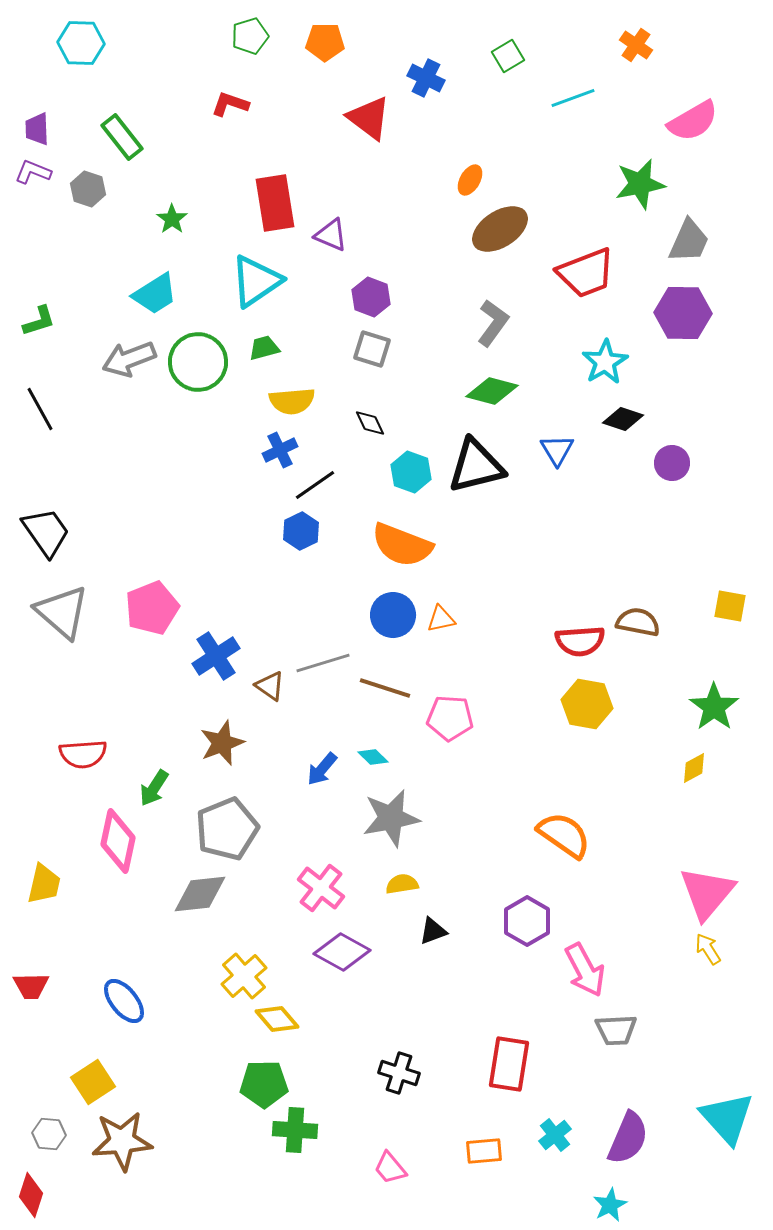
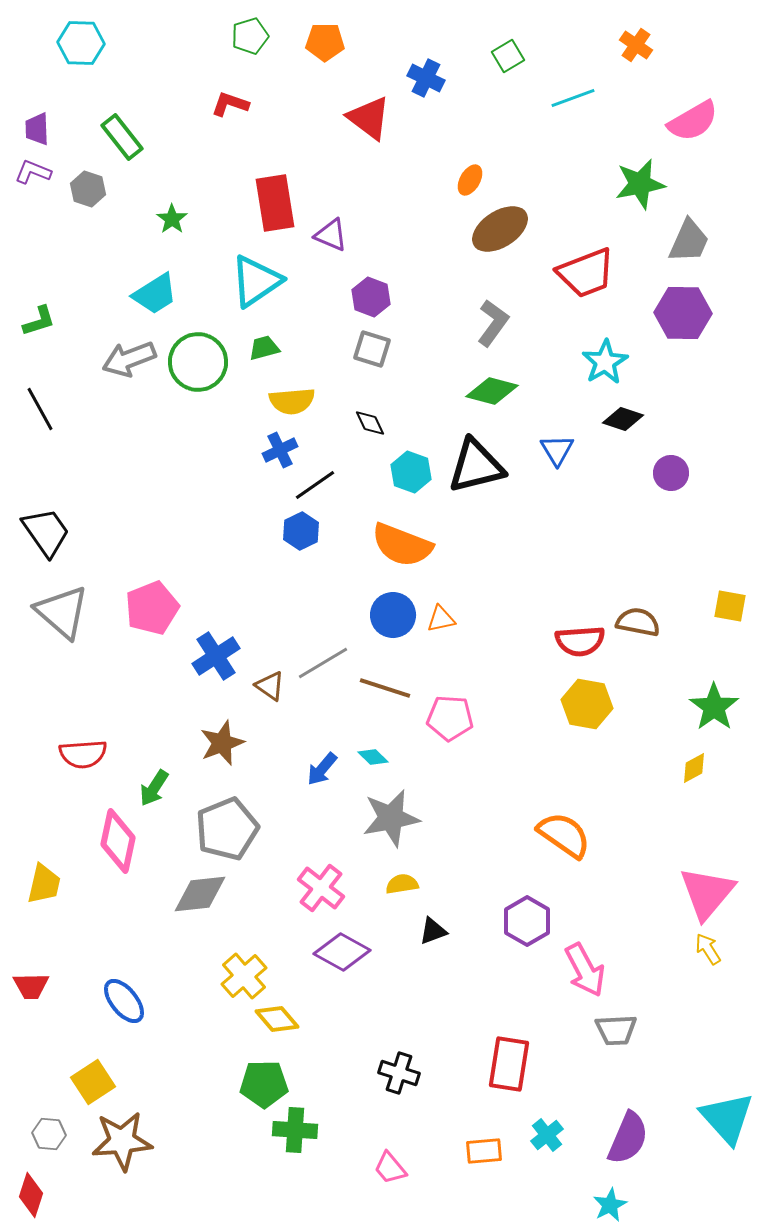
purple circle at (672, 463): moved 1 px left, 10 px down
gray line at (323, 663): rotated 14 degrees counterclockwise
cyan cross at (555, 1135): moved 8 px left
